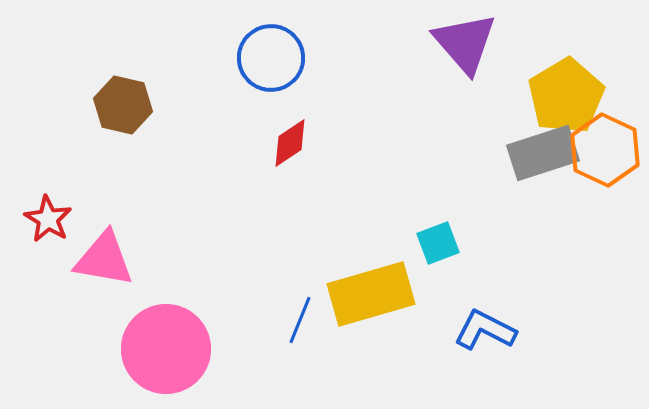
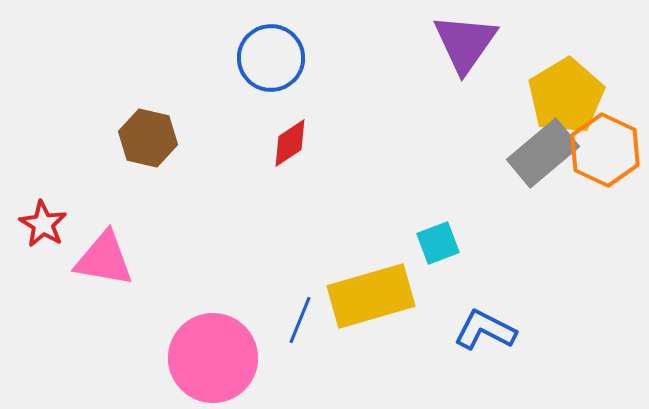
purple triangle: rotated 16 degrees clockwise
brown hexagon: moved 25 px right, 33 px down
gray rectangle: rotated 22 degrees counterclockwise
red star: moved 5 px left, 5 px down
yellow rectangle: moved 2 px down
pink circle: moved 47 px right, 9 px down
